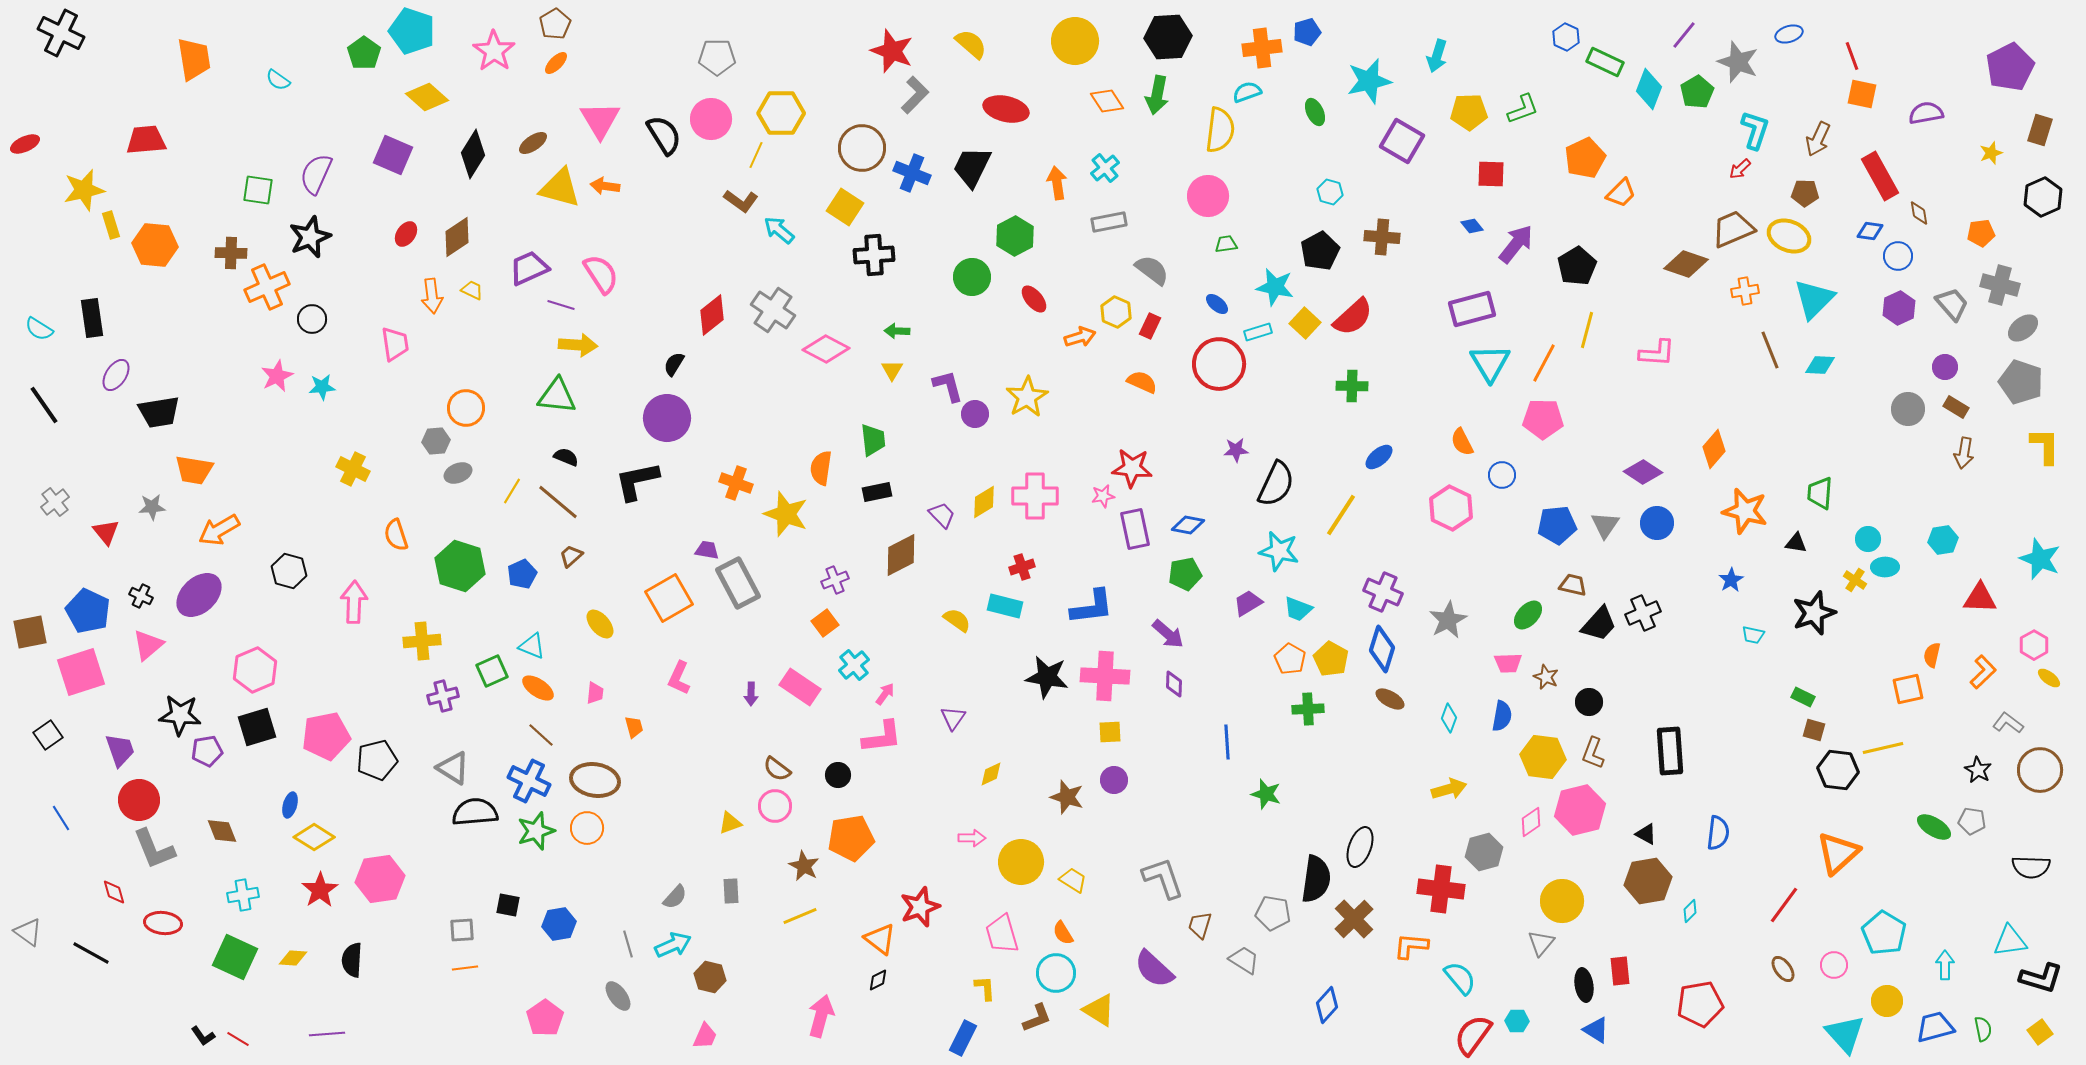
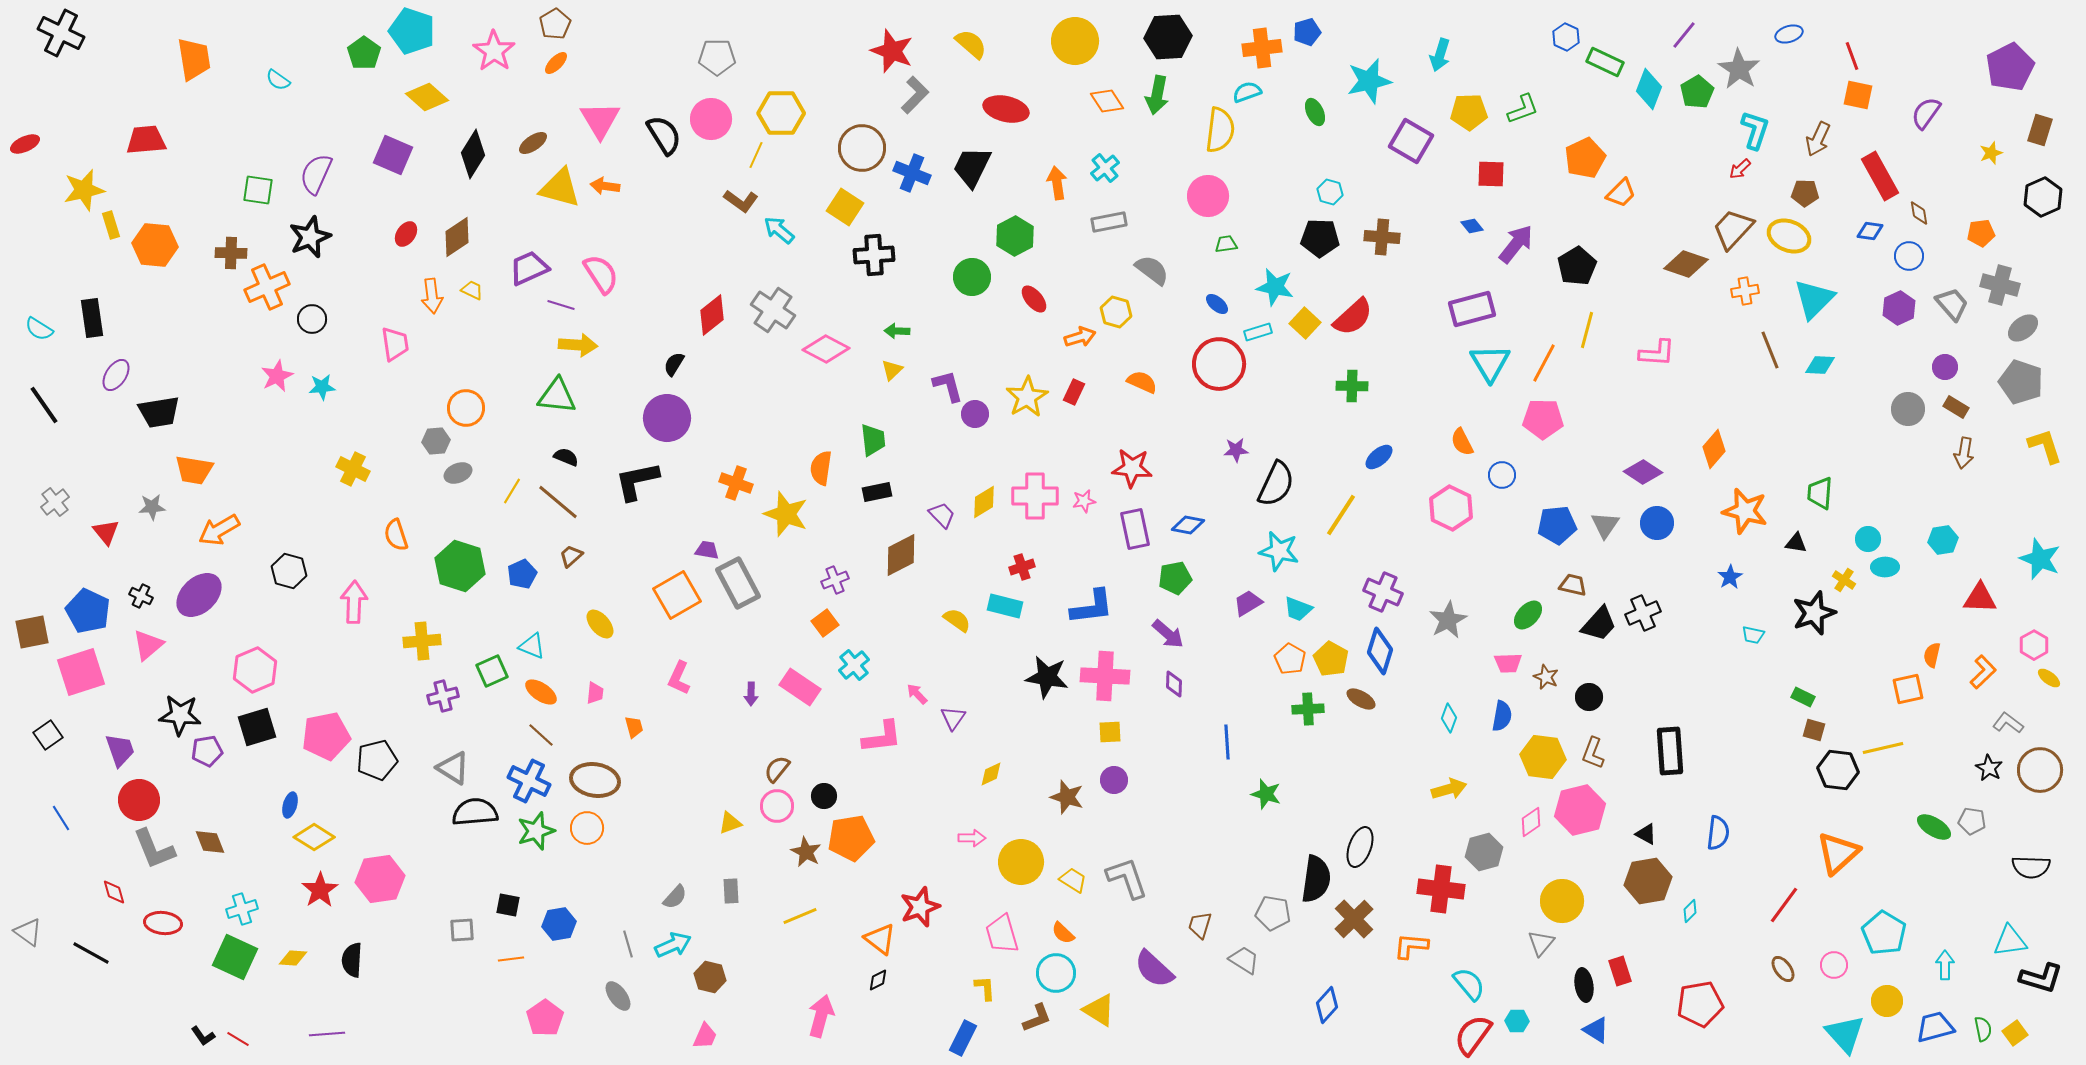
cyan arrow at (1437, 56): moved 3 px right, 1 px up
gray star at (1738, 62): moved 1 px right, 7 px down; rotated 12 degrees clockwise
orange square at (1862, 94): moved 4 px left, 1 px down
purple semicircle at (1926, 113): rotated 44 degrees counterclockwise
purple square at (1402, 141): moved 9 px right
brown trapezoid at (1733, 229): rotated 24 degrees counterclockwise
black pentagon at (1320, 251): moved 13 px up; rotated 30 degrees clockwise
blue circle at (1898, 256): moved 11 px right
yellow hexagon at (1116, 312): rotated 8 degrees counterclockwise
red rectangle at (1150, 326): moved 76 px left, 66 px down
yellow triangle at (892, 370): rotated 15 degrees clockwise
yellow L-shape at (2045, 446): rotated 18 degrees counterclockwise
pink star at (1103, 496): moved 19 px left, 5 px down
green pentagon at (1185, 574): moved 10 px left, 4 px down
blue star at (1731, 580): moved 1 px left, 3 px up
yellow cross at (1855, 580): moved 11 px left
orange square at (669, 598): moved 8 px right, 3 px up
brown square at (30, 632): moved 2 px right
blue diamond at (1382, 649): moved 2 px left, 2 px down
orange ellipse at (538, 688): moved 3 px right, 4 px down
pink arrow at (885, 694): moved 32 px right; rotated 80 degrees counterclockwise
brown ellipse at (1390, 699): moved 29 px left
black circle at (1589, 702): moved 5 px up
brown semicircle at (777, 769): rotated 92 degrees clockwise
black star at (1978, 770): moved 11 px right, 2 px up
black circle at (838, 775): moved 14 px left, 21 px down
pink circle at (775, 806): moved 2 px right
brown diamond at (222, 831): moved 12 px left, 11 px down
brown star at (804, 866): moved 2 px right, 14 px up
gray L-shape at (1163, 878): moved 36 px left
cyan cross at (243, 895): moved 1 px left, 14 px down; rotated 8 degrees counterclockwise
orange semicircle at (1063, 933): rotated 15 degrees counterclockwise
orange line at (465, 968): moved 46 px right, 9 px up
red rectangle at (1620, 971): rotated 12 degrees counterclockwise
cyan semicircle at (1460, 978): moved 9 px right, 6 px down
yellow square at (2040, 1032): moved 25 px left, 1 px down
